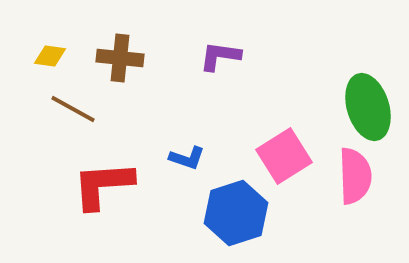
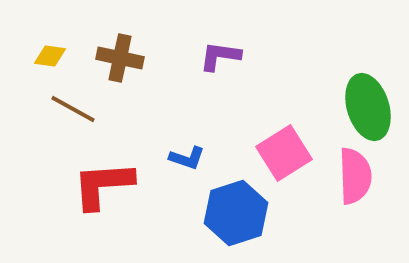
brown cross: rotated 6 degrees clockwise
pink square: moved 3 px up
